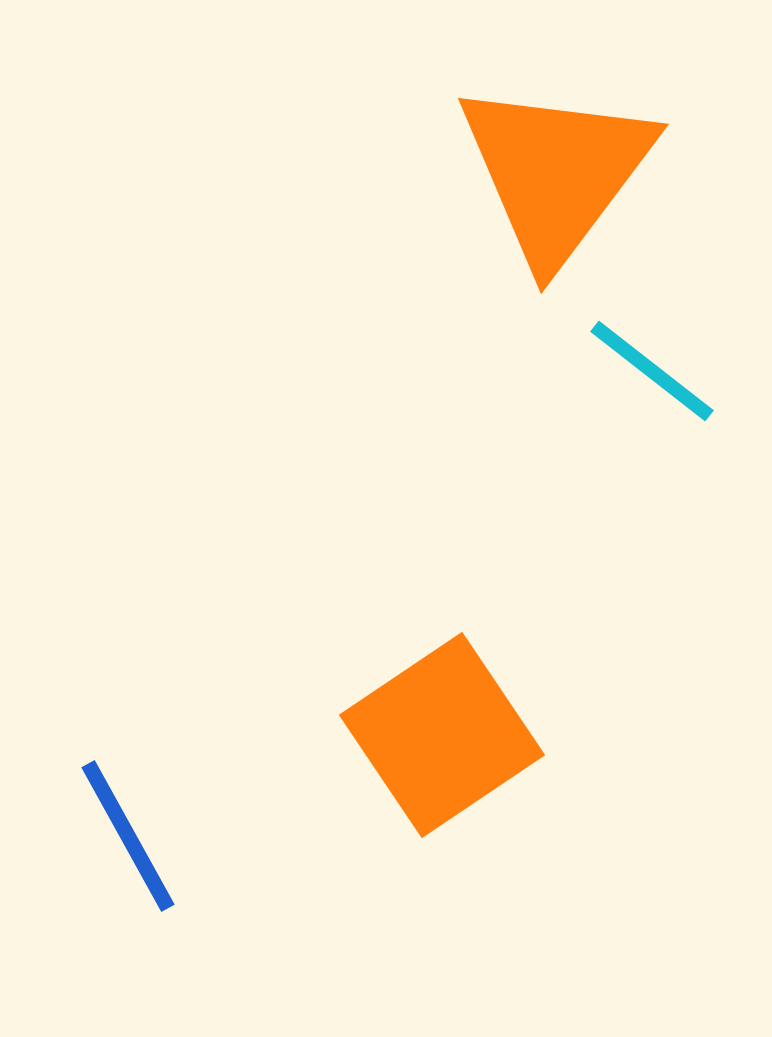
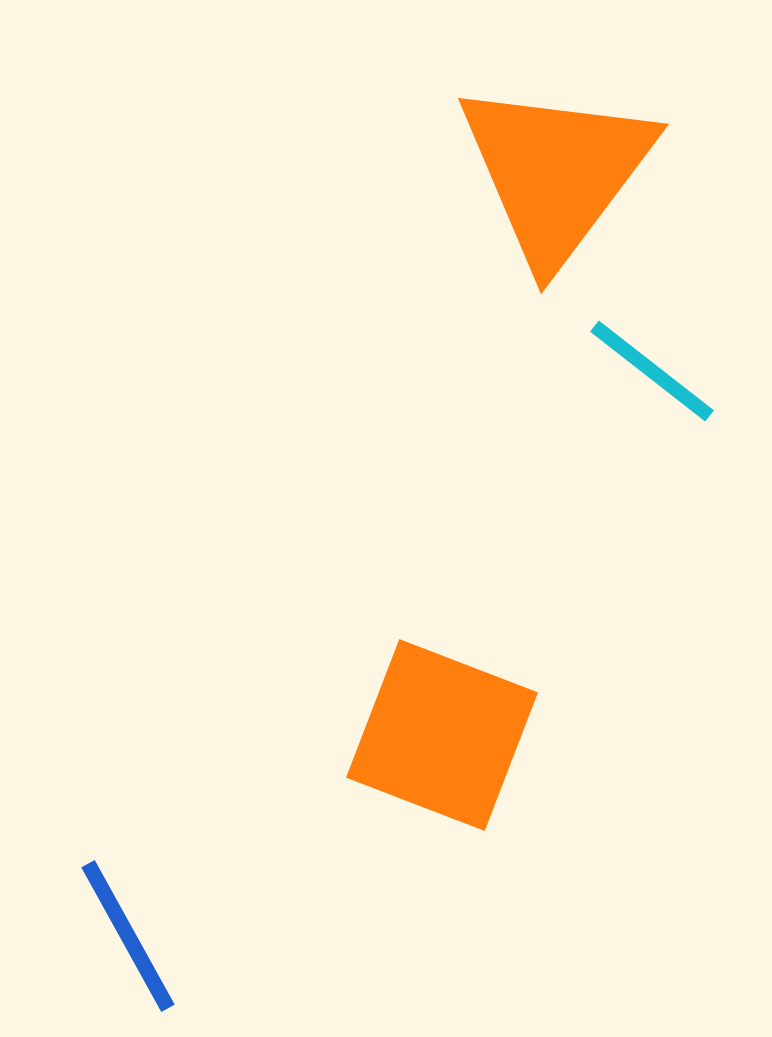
orange square: rotated 35 degrees counterclockwise
blue line: moved 100 px down
